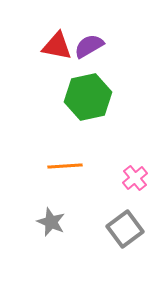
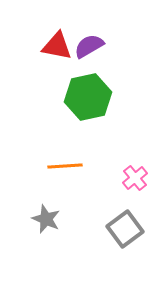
gray star: moved 5 px left, 3 px up
